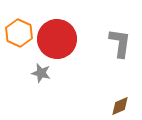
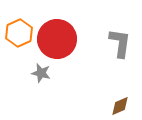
orange hexagon: rotated 12 degrees clockwise
